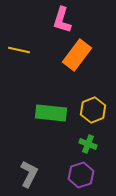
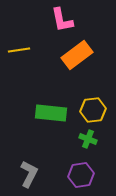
pink L-shape: rotated 28 degrees counterclockwise
yellow line: rotated 20 degrees counterclockwise
orange rectangle: rotated 16 degrees clockwise
yellow hexagon: rotated 15 degrees clockwise
green cross: moved 5 px up
purple hexagon: rotated 10 degrees clockwise
